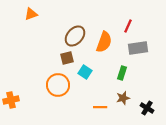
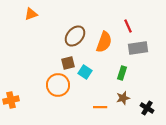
red line: rotated 48 degrees counterclockwise
brown square: moved 1 px right, 5 px down
